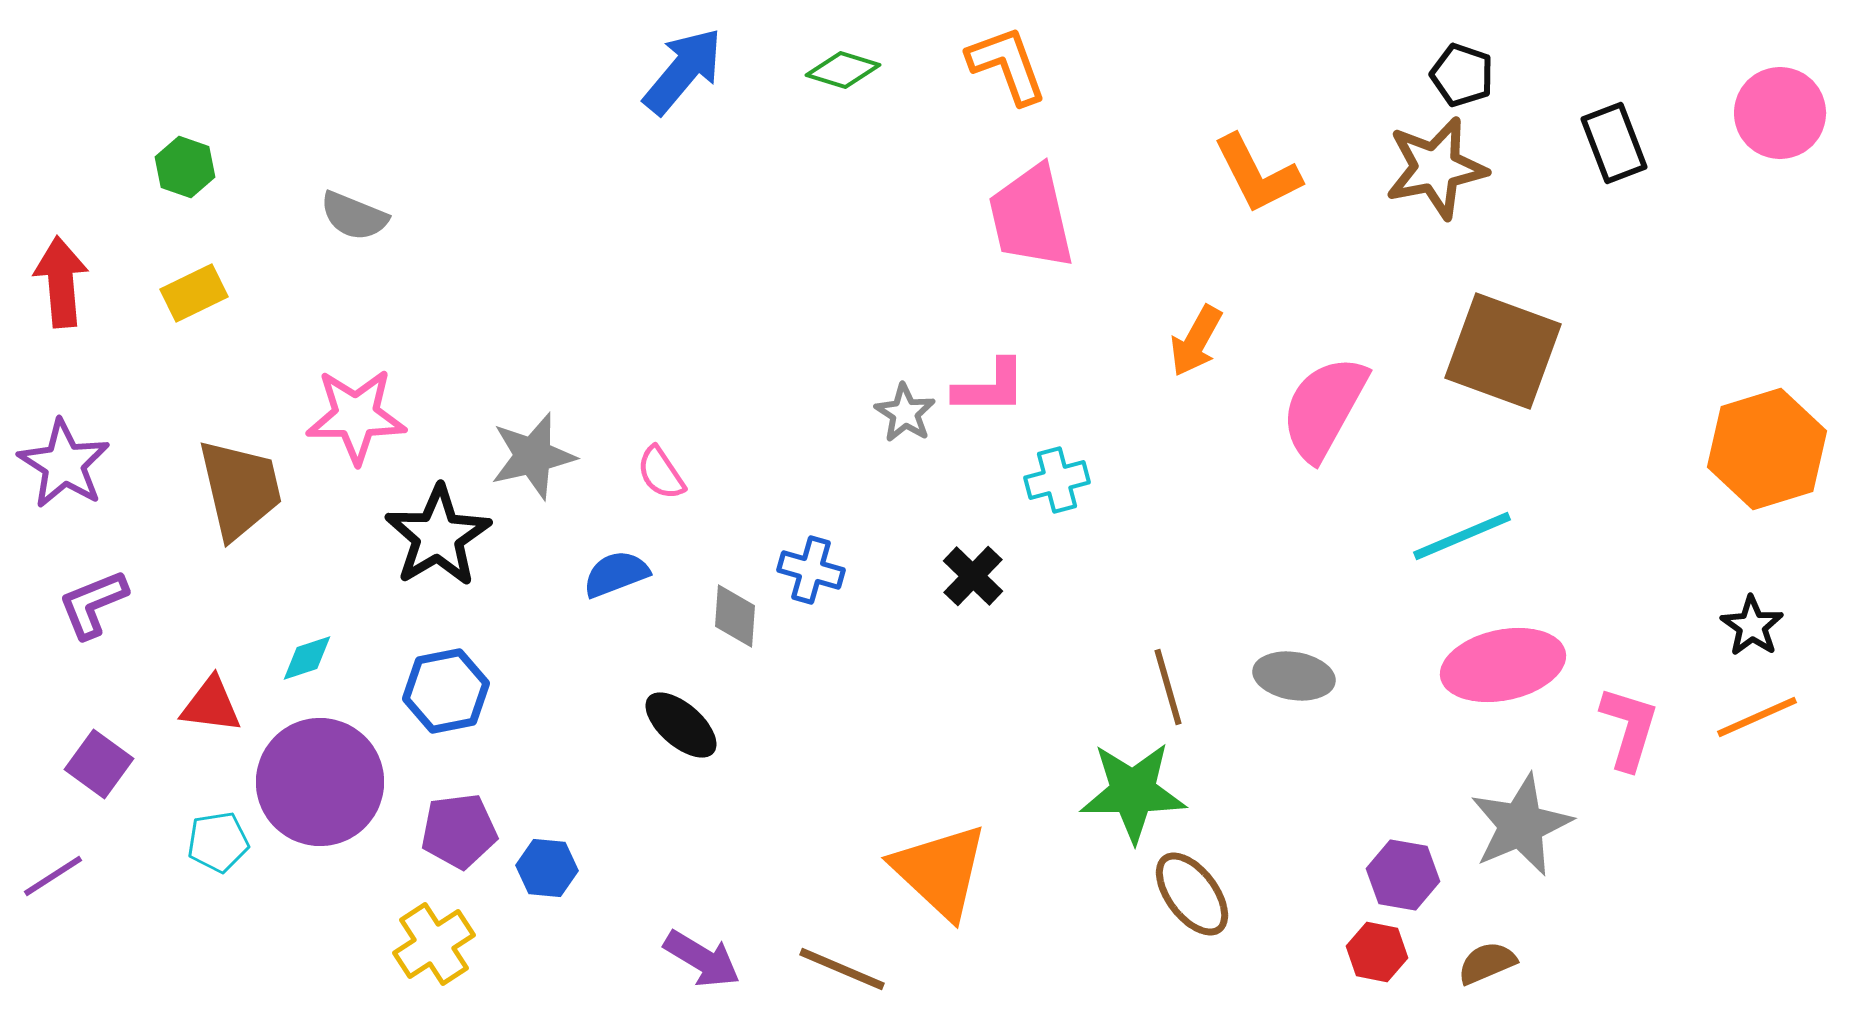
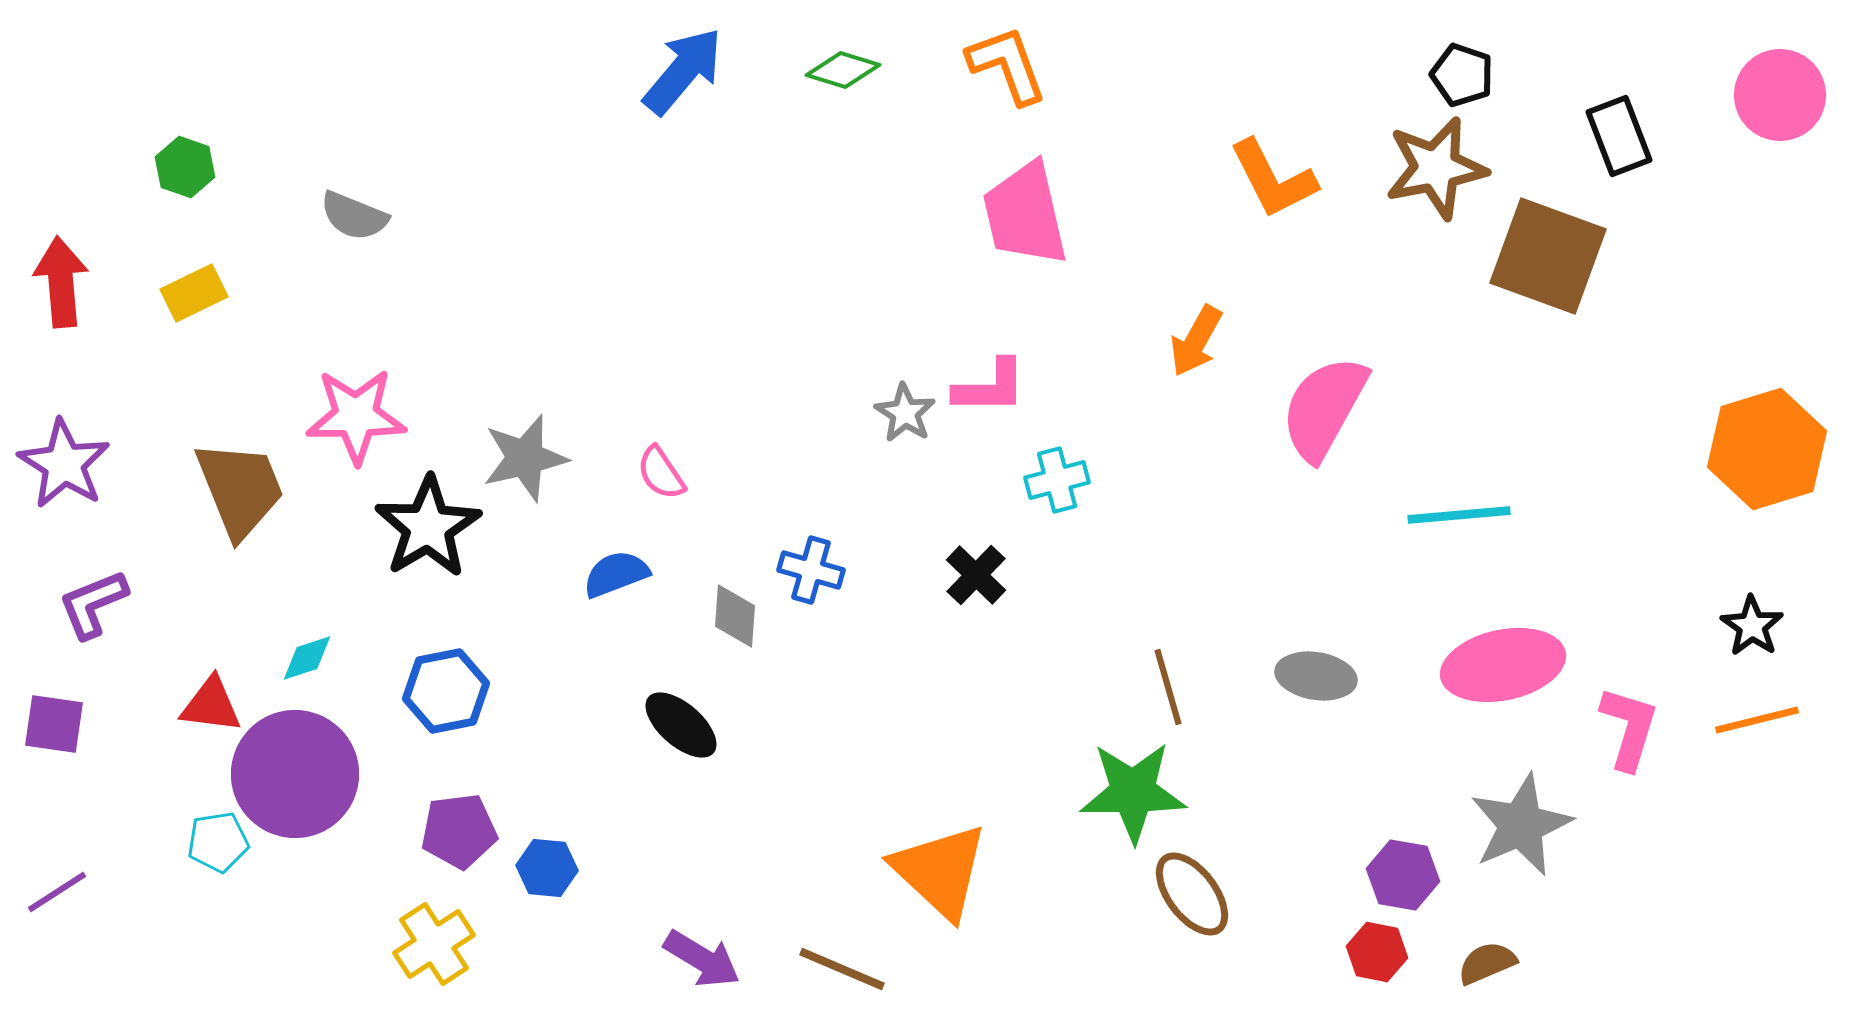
pink circle at (1780, 113): moved 18 px up
black rectangle at (1614, 143): moved 5 px right, 7 px up
orange L-shape at (1257, 174): moved 16 px right, 5 px down
pink trapezoid at (1031, 217): moved 6 px left, 3 px up
brown square at (1503, 351): moved 45 px right, 95 px up
gray star at (533, 456): moved 8 px left, 2 px down
brown trapezoid at (240, 489): rotated 9 degrees counterclockwise
black star at (438, 536): moved 10 px left, 9 px up
cyan line at (1462, 536): moved 3 px left, 21 px up; rotated 18 degrees clockwise
black cross at (973, 576): moved 3 px right, 1 px up
gray ellipse at (1294, 676): moved 22 px right
orange line at (1757, 717): moved 3 px down; rotated 10 degrees clockwise
purple square at (99, 764): moved 45 px left, 40 px up; rotated 28 degrees counterclockwise
purple circle at (320, 782): moved 25 px left, 8 px up
purple line at (53, 876): moved 4 px right, 16 px down
